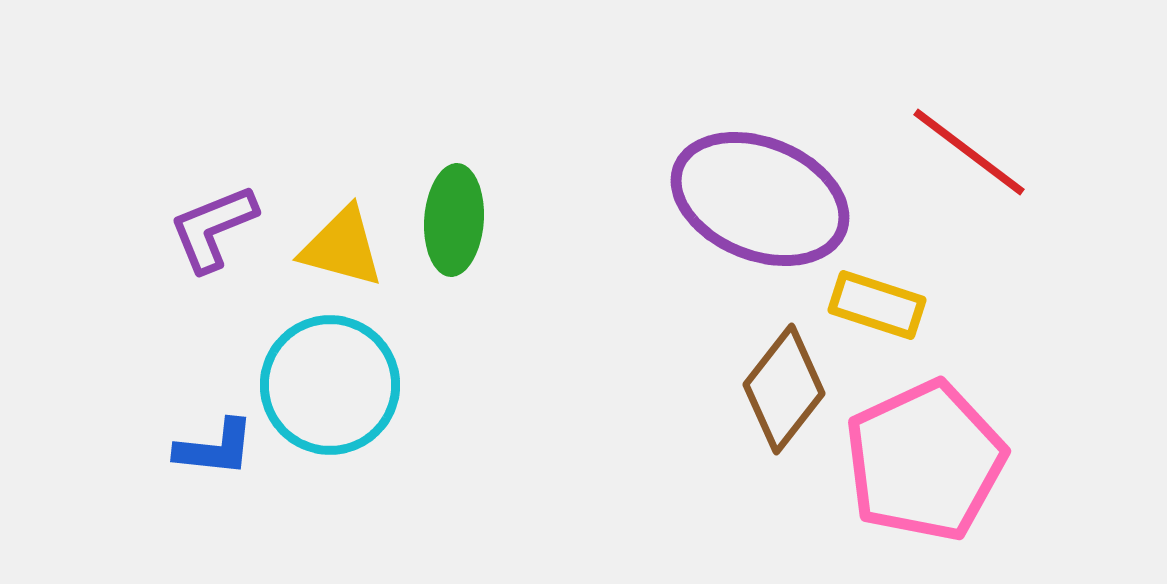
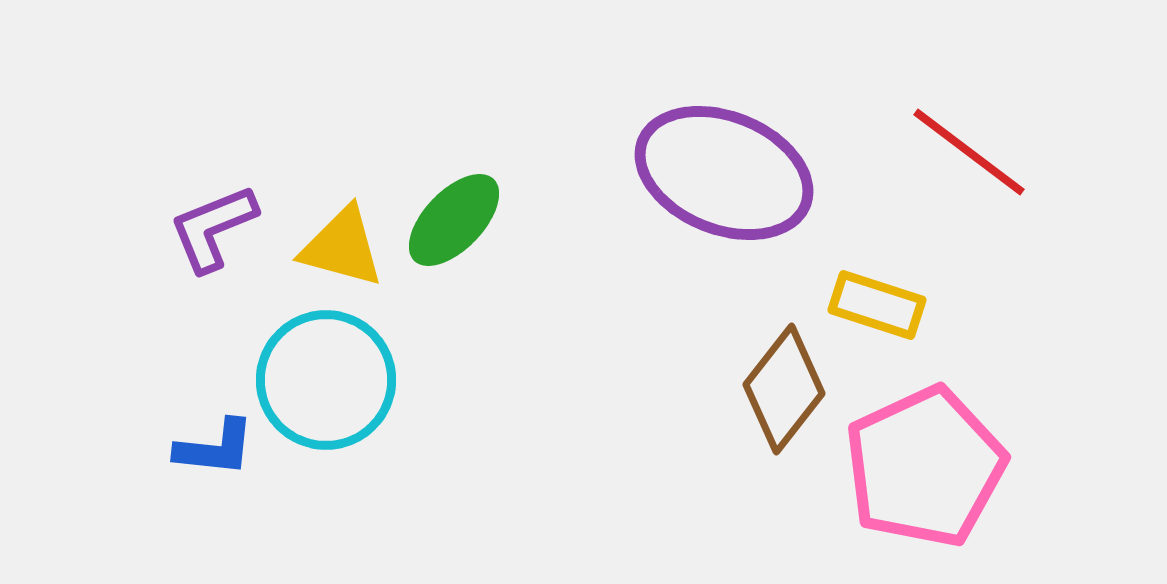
purple ellipse: moved 36 px left, 26 px up
green ellipse: rotated 40 degrees clockwise
cyan circle: moved 4 px left, 5 px up
pink pentagon: moved 6 px down
